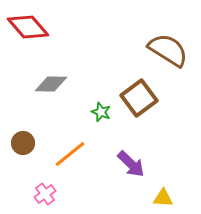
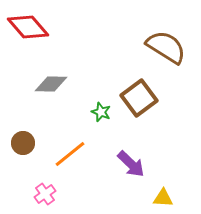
brown semicircle: moved 2 px left, 3 px up
